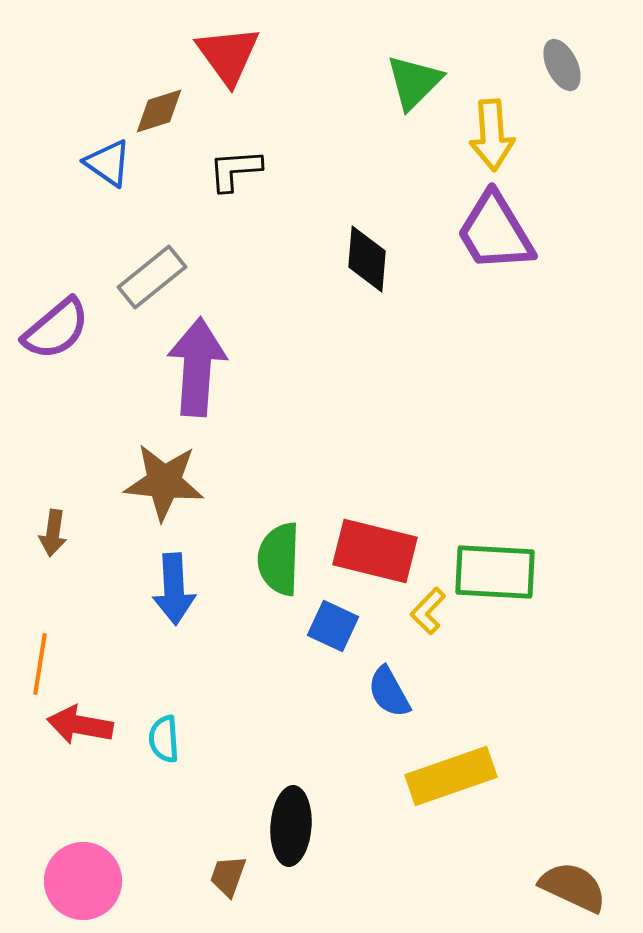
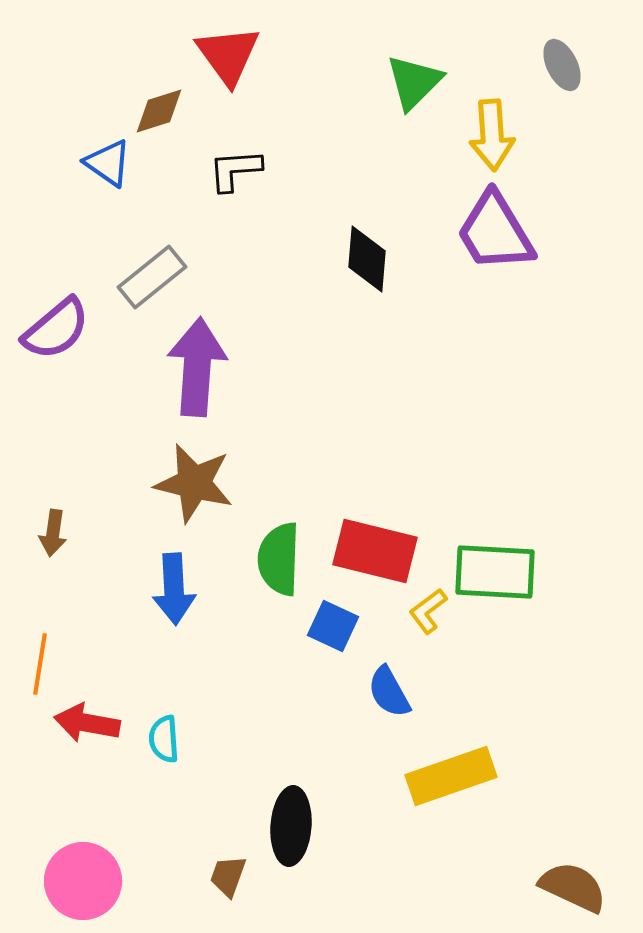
brown star: moved 30 px right, 1 px down; rotated 8 degrees clockwise
yellow L-shape: rotated 9 degrees clockwise
red arrow: moved 7 px right, 2 px up
